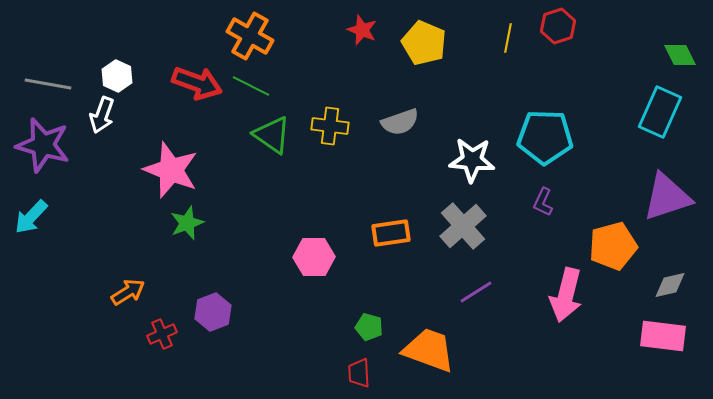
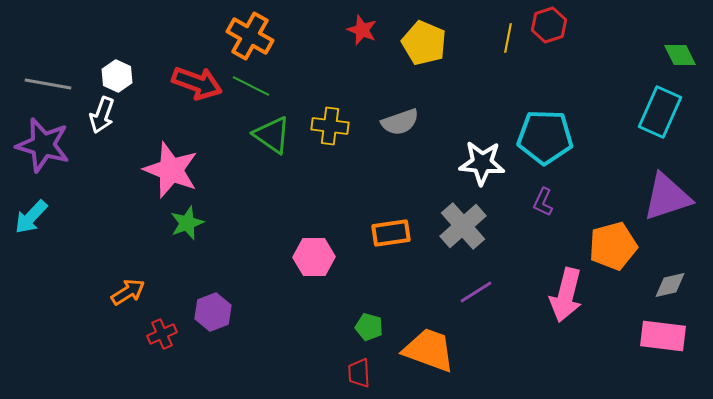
red hexagon: moved 9 px left, 1 px up
white star: moved 10 px right, 3 px down
